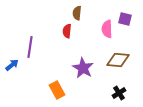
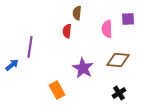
purple square: moved 3 px right; rotated 16 degrees counterclockwise
